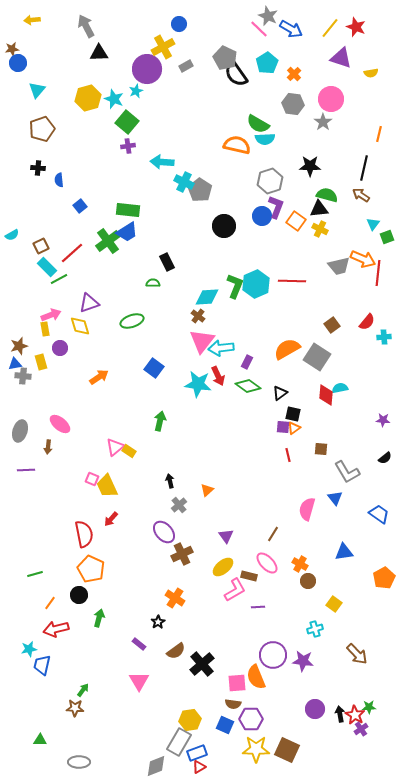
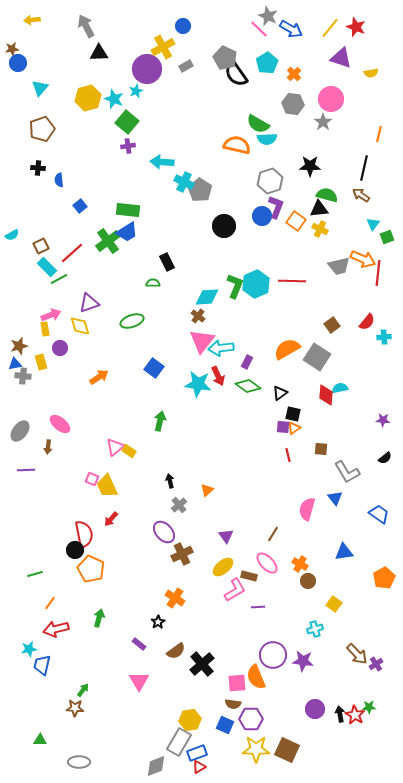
blue circle at (179, 24): moved 4 px right, 2 px down
cyan triangle at (37, 90): moved 3 px right, 2 px up
cyan semicircle at (265, 139): moved 2 px right
gray ellipse at (20, 431): rotated 20 degrees clockwise
black circle at (79, 595): moved 4 px left, 45 px up
purple cross at (361, 729): moved 15 px right, 65 px up
